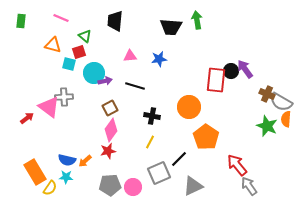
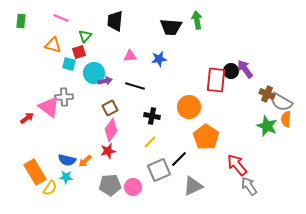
green triangle at (85, 36): rotated 32 degrees clockwise
yellow line at (150, 142): rotated 16 degrees clockwise
gray square at (159, 173): moved 3 px up
